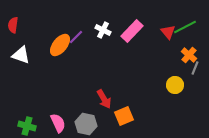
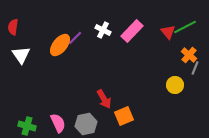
red semicircle: moved 2 px down
purple line: moved 1 px left, 1 px down
white triangle: rotated 36 degrees clockwise
gray hexagon: rotated 25 degrees counterclockwise
